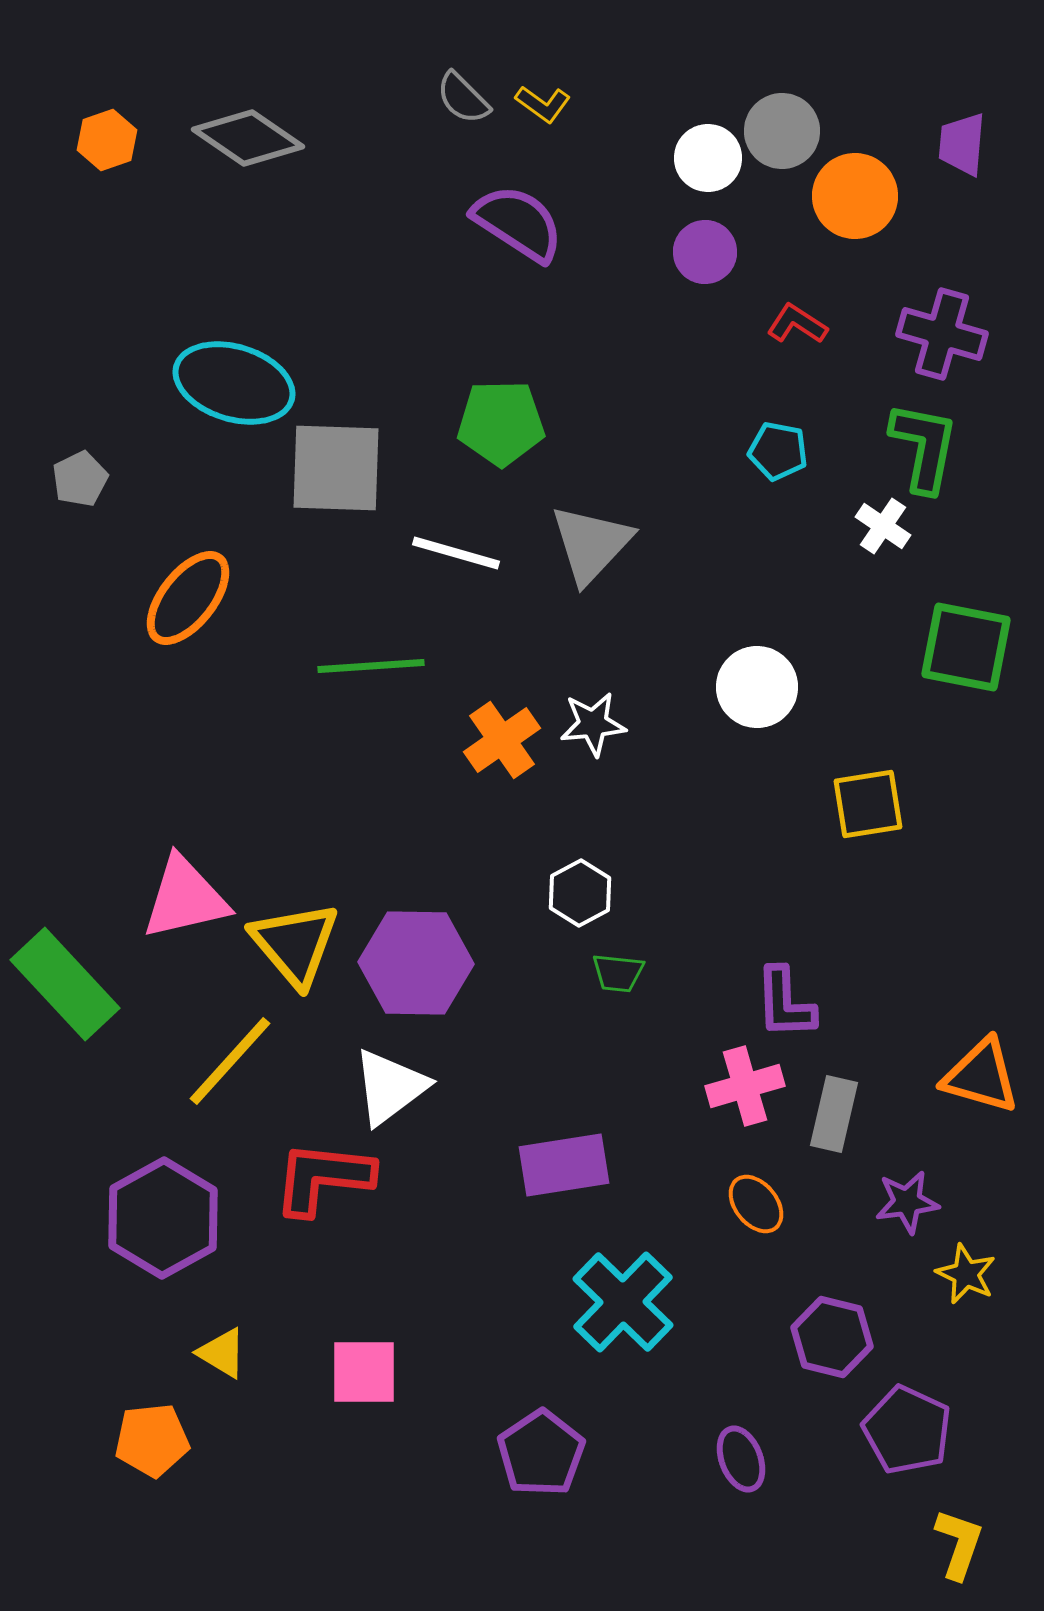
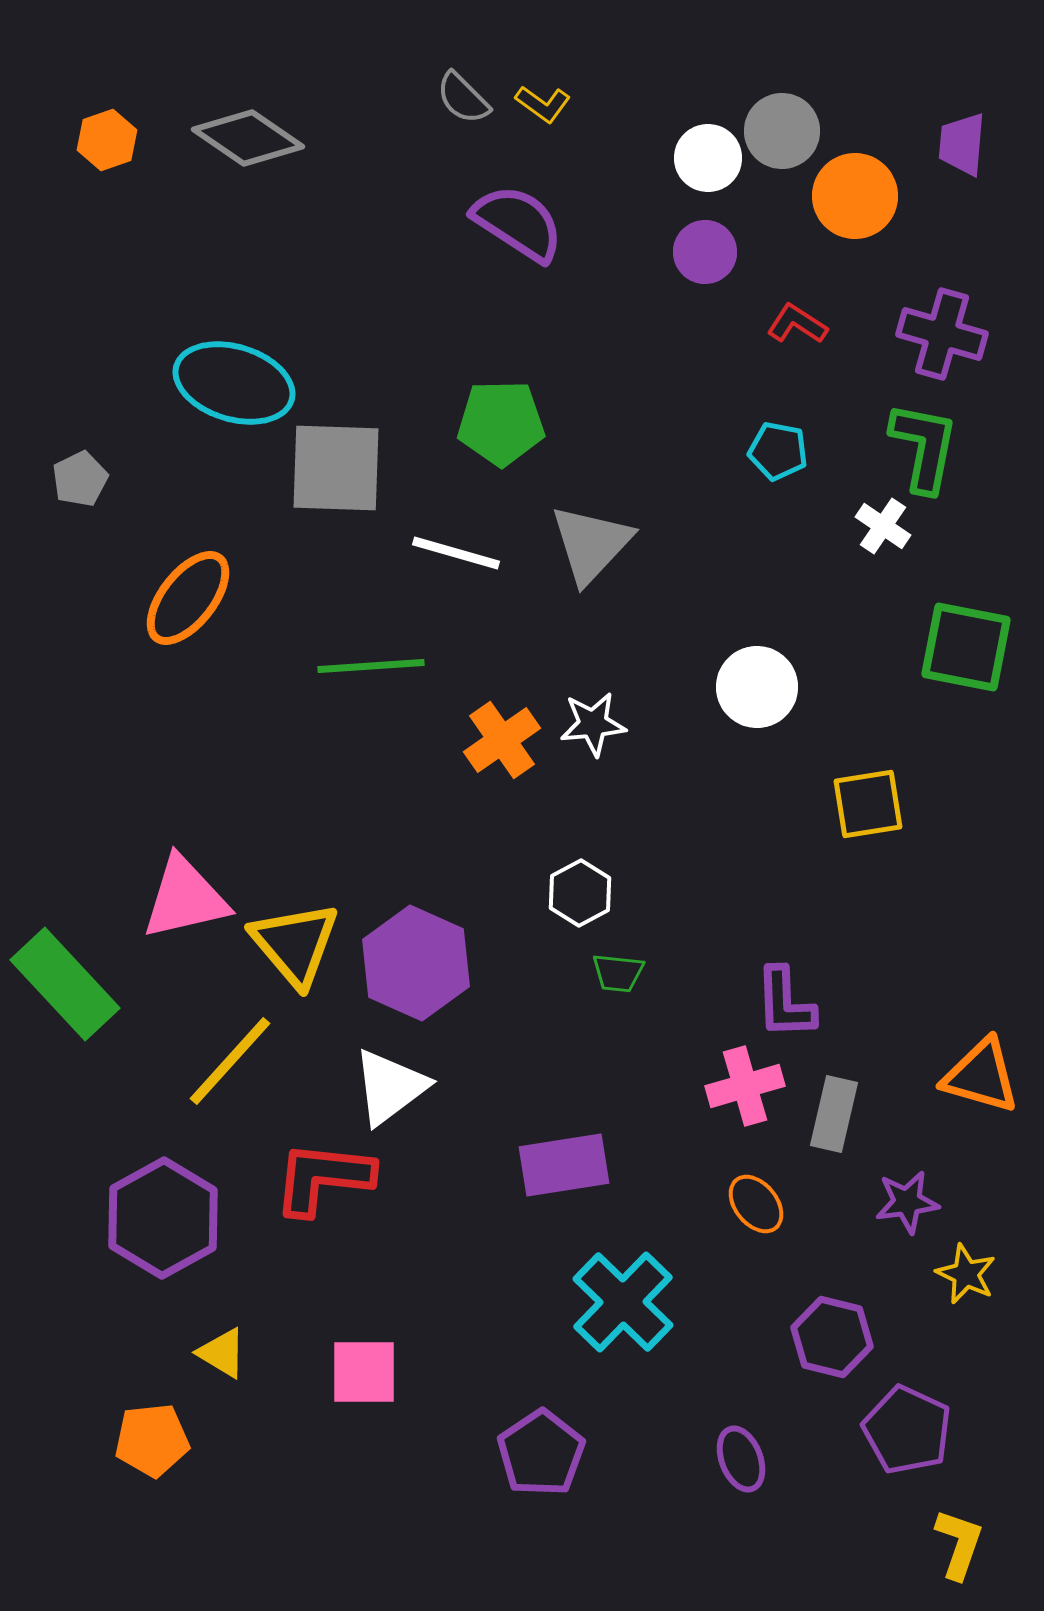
purple hexagon at (416, 963): rotated 23 degrees clockwise
